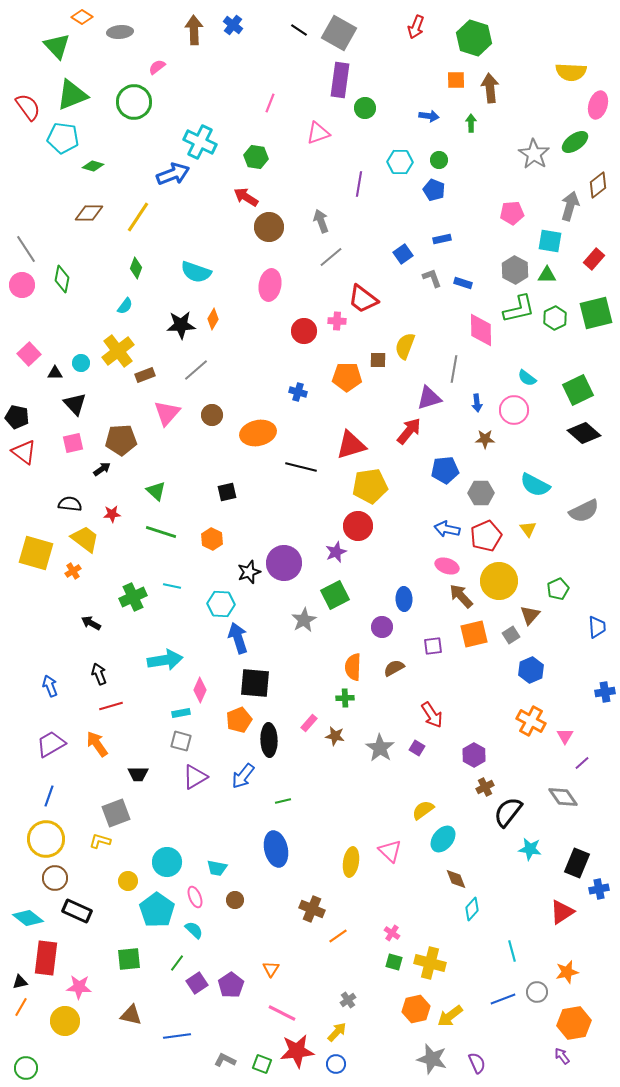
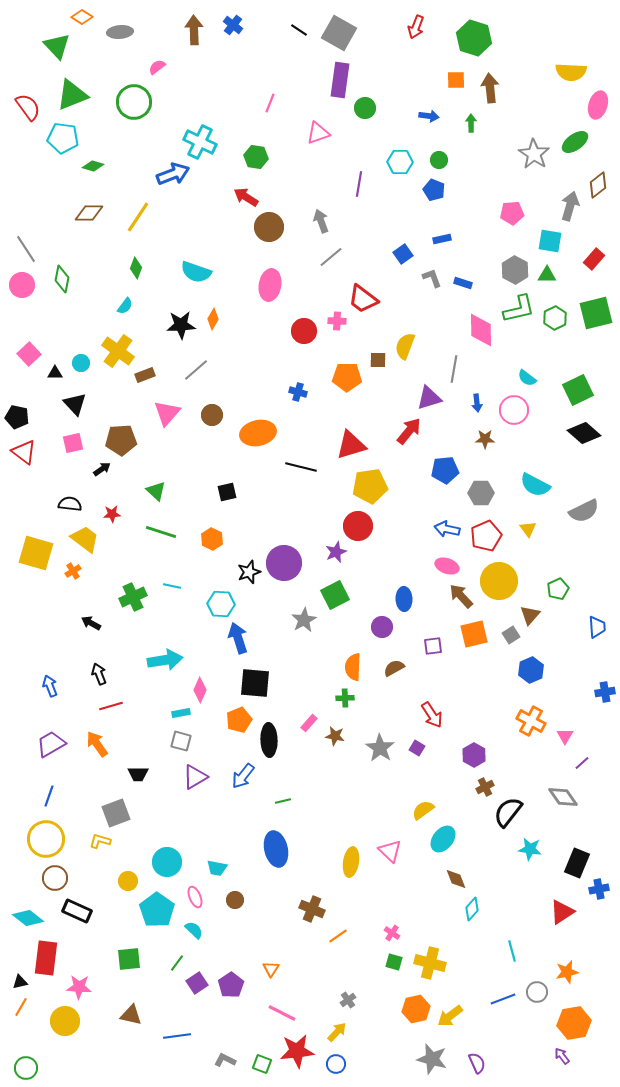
yellow cross at (118, 351): rotated 16 degrees counterclockwise
